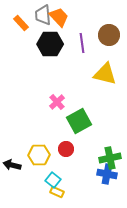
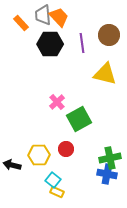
green square: moved 2 px up
